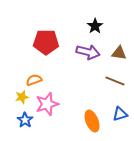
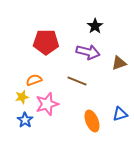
brown triangle: moved 10 px down; rotated 28 degrees counterclockwise
brown line: moved 38 px left
